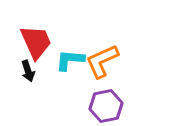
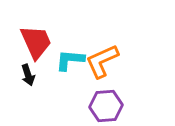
black arrow: moved 4 px down
purple hexagon: rotated 8 degrees clockwise
